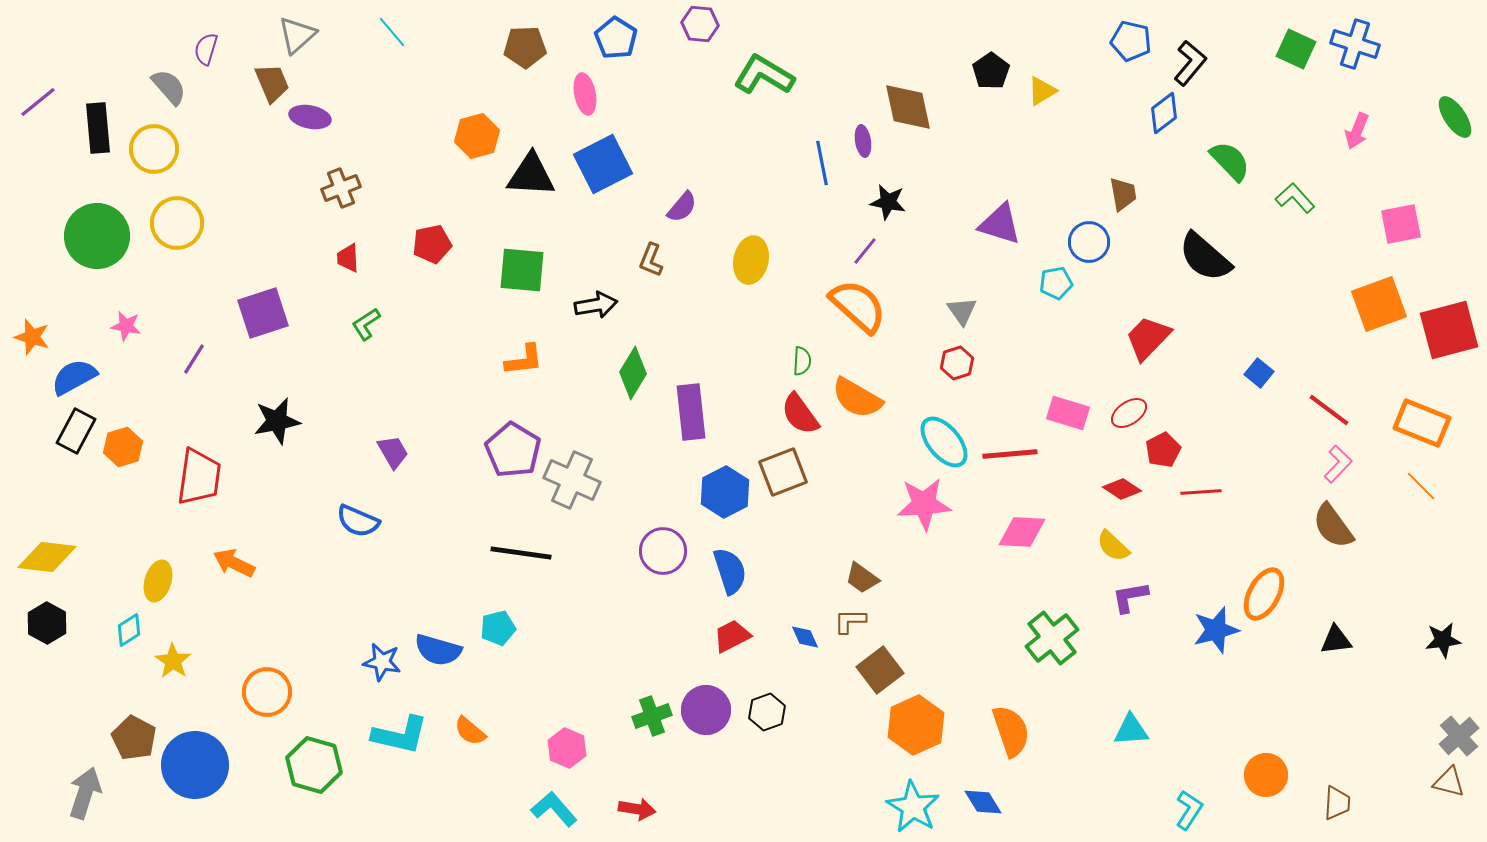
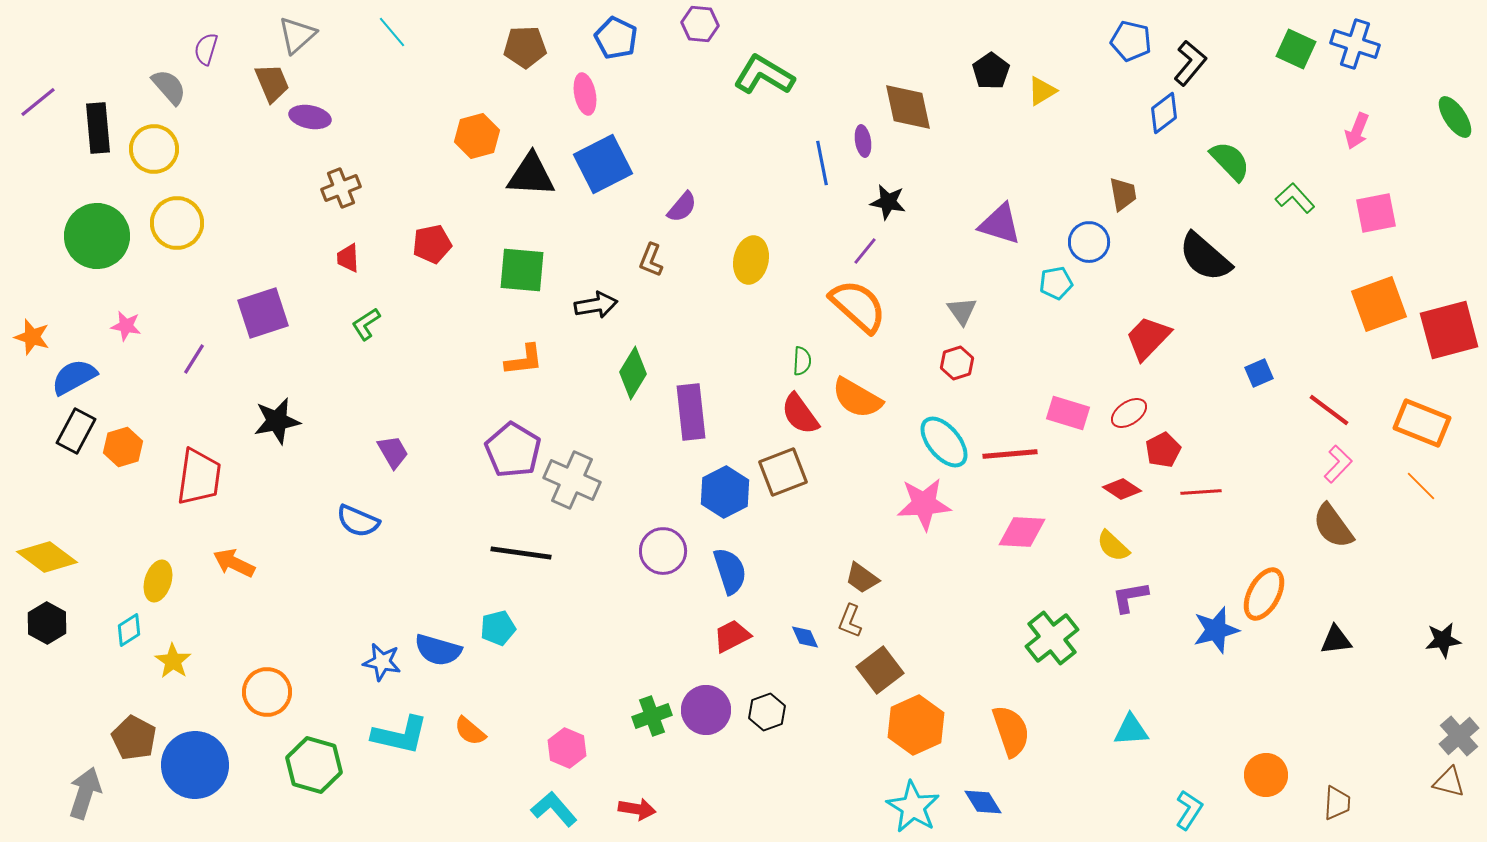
blue pentagon at (616, 38): rotated 6 degrees counterclockwise
pink square at (1401, 224): moved 25 px left, 11 px up
blue square at (1259, 373): rotated 28 degrees clockwise
yellow diamond at (47, 557): rotated 30 degrees clockwise
brown L-shape at (850, 621): rotated 68 degrees counterclockwise
